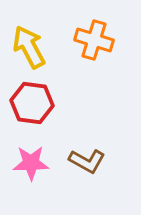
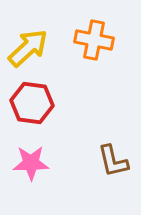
orange cross: rotated 6 degrees counterclockwise
yellow arrow: moved 1 px left, 1 px down; rotated 75 degrees clockwise
brown L-shape: moved 26 px right; rotated 48 degrees clockwise
